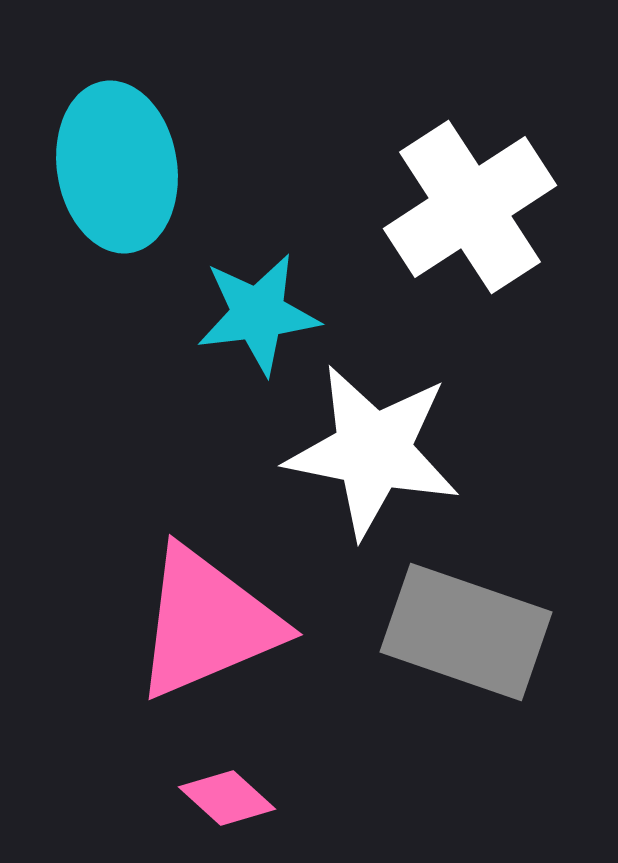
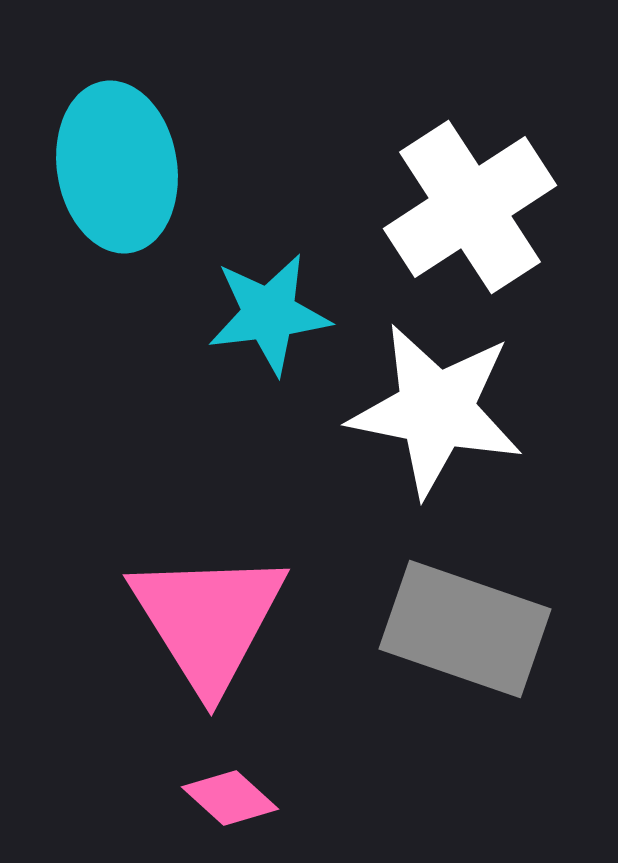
cyan star: moved 11 px right
white star: moved 63 px right, 41 px up
pink triangle: moved 1 px right, 3 px up; rotated 39 degrees counterclockwise
gray rectangle: moved 1 px left, 3 px up
pink diamond: moved 3 px right
